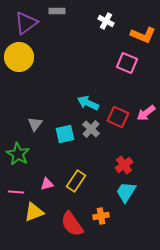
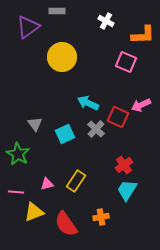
purple triangle: moved 2 px right, 4 px down
orange L-shape: rotated 25 degrees counterclockwise
yellow circle: moved 43 px right
pink square: moved 1 px left, 1 px up
pink arrow: moved 5 px left, 8 px up; rotated 12 degrees clockwise
gray triangle: rotated 14 degrees counterclockwise
gray cross: moved 5 px right
cyan square: rotated 12 degrees counterclockwise
cyan trapezoid: moved 1 px right, 2 px up
orange cross: moved 1 px down
red semicircle: moved 6 px left
